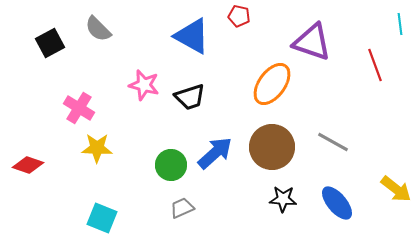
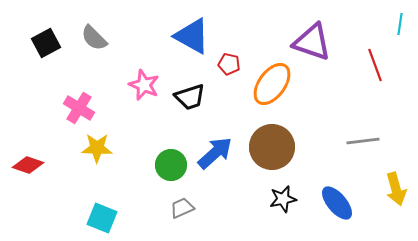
red pentagon: moved 10 px left, 48 px down
cyan line: rotated 15 degrees clockwise
gray semicircle: moved 4 px left, 9 px down
black square: moved 4 px left
pink star: rotated 8 degrees clockwise
gray line: moved 30 px right, 1 px up; rotated 36 degrees counterclockwise
yellow arrow: rotated 36 degrees clockwise
black star: rotated 16 degrees counterclockwise
